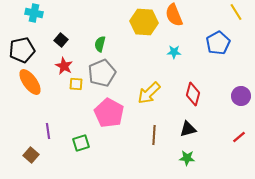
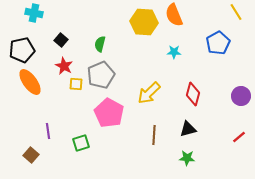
gray pentagon: moved 1 px left, 2 px down
